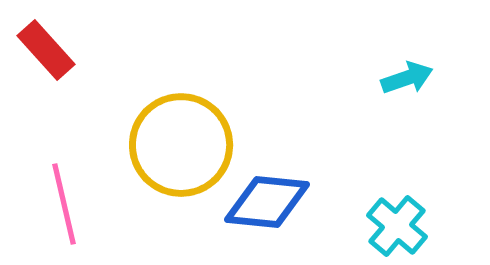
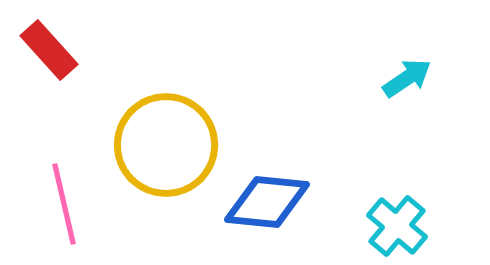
red rectangle: moved 3 px right
cyan arrow: rotated 15 degrees counterclockwise
yellow circle: moved 15 px left
